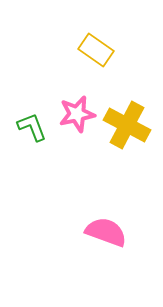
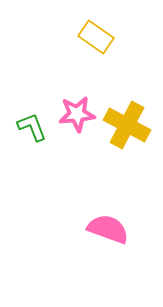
yellow rectangle: moved 13 px up
pink star: rotated 6 degrees clockwise
pink semicircle: moved 2 px right, 3 px up
